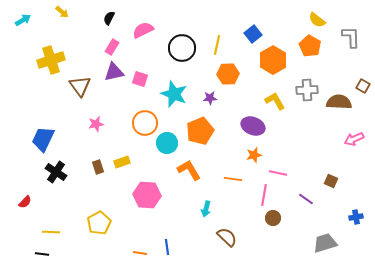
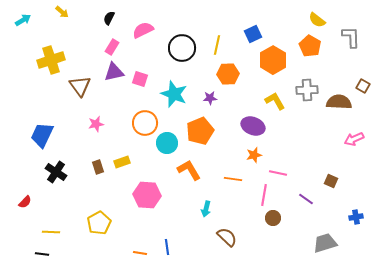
blue square at (253, 34): rotated 12 degrees clockwise
blue trapezoid at (43, 139): moved 1 px left, 4 px up
